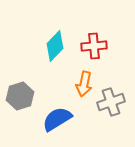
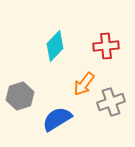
red cross: moved 12 px right
orange arrow: rotated 25 degrees clockwise
